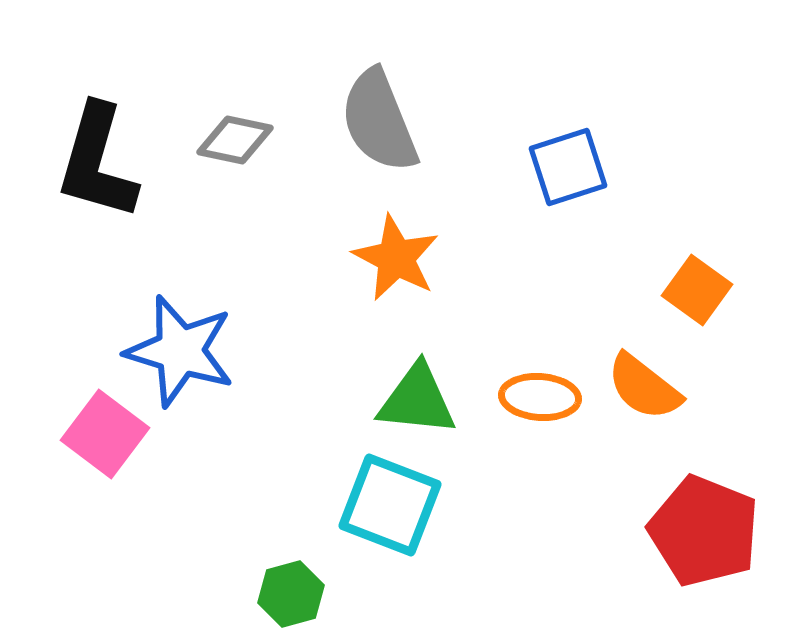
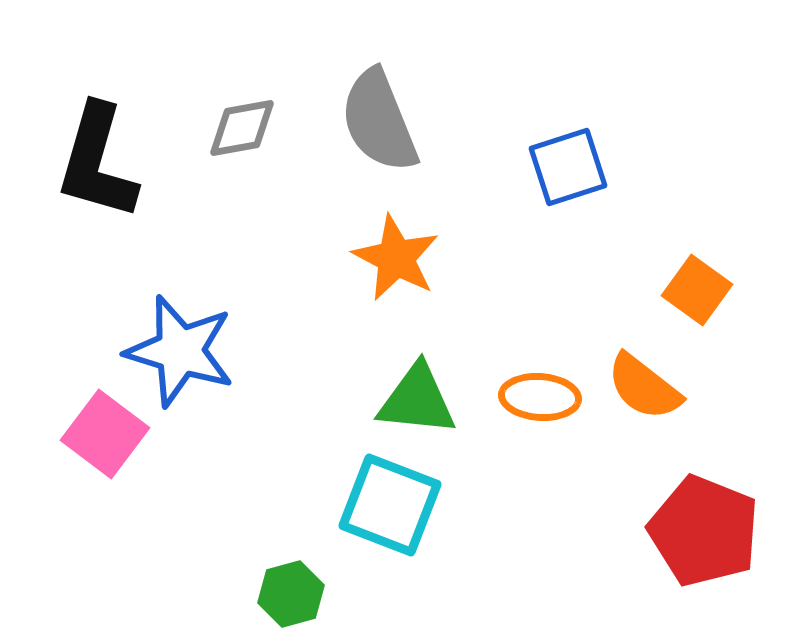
gray diamond: moved 7 px right, 12 px up; rotated 22 degrees counterclockwise
